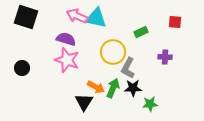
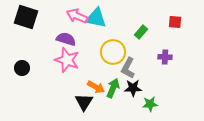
green rectangle: rotated 24 degrees counterclockwise
